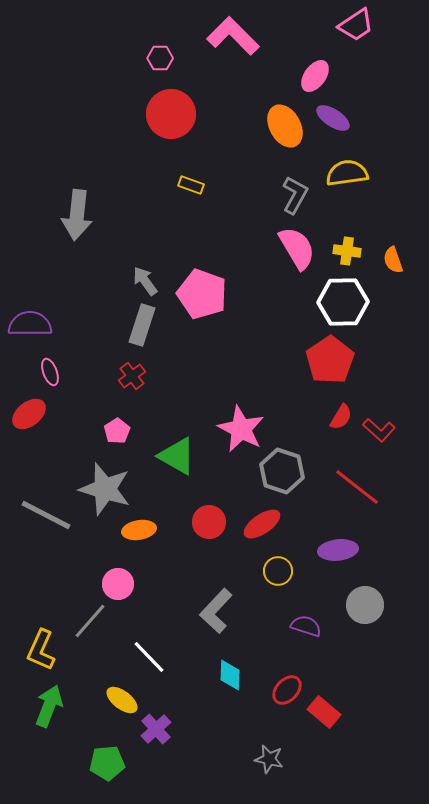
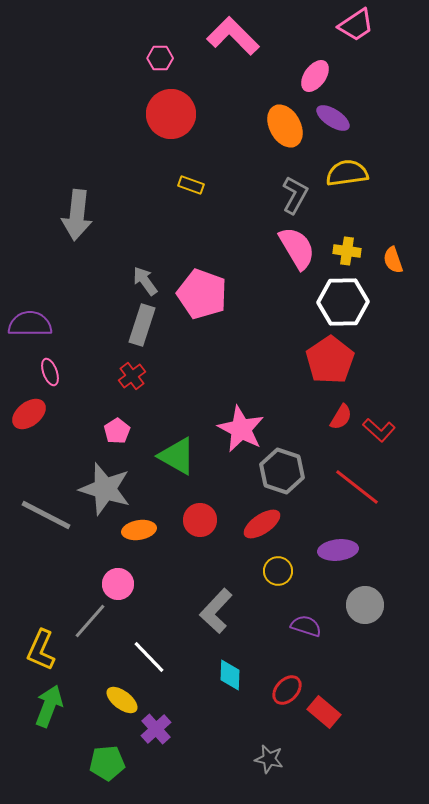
red circle at (209, 522): moved 9 px left, 2 px up
